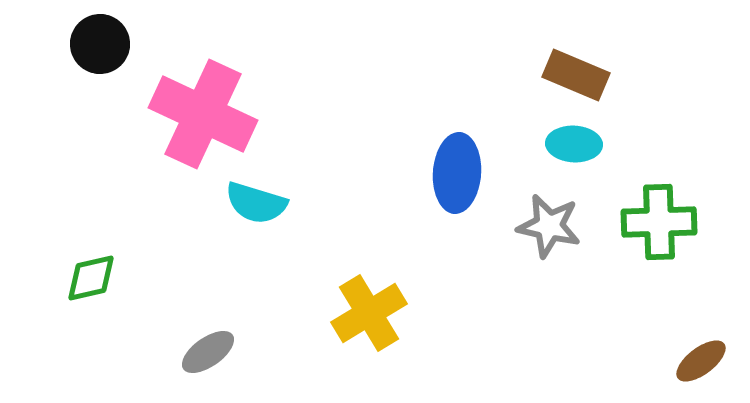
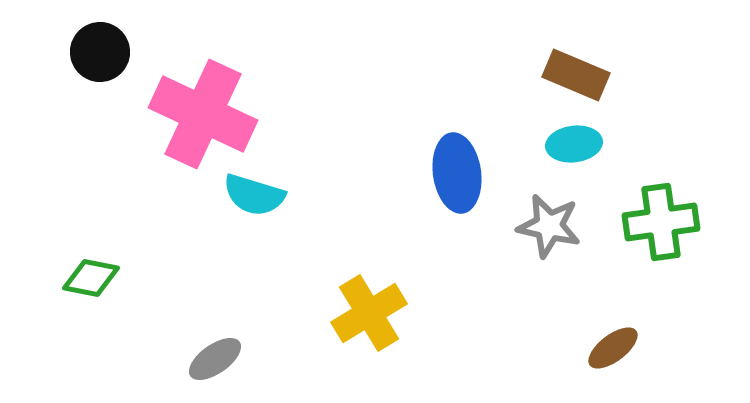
black circle: moved 8 px down
cyan ellipse: rotated 10 degrees counterclockwise
blue ellipse: rotated 12 degrees counterclockwise
cyan semicircle: moved 2 px left, 8 px up
green cross: moved 2 px right; rotated 6 degrees counterclockwise
green diamond: rotated 24 degrees clockwise
gray ellipse: moved 7 px right, 7 px down
brown ellipse: moved 88 px left, 13 px up
